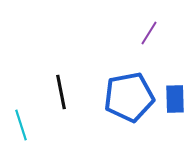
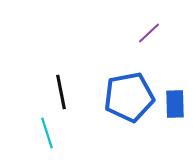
purple line: rotated 15 degrees clockwise
blue rectangle: moved 5 px down
cyan line: moved 26 px right, 8 px down
